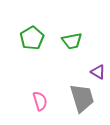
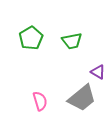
green pentagon: moved 1 px left
gray trapezoid: rotated 68 degrees clockwise
